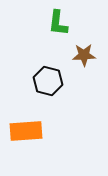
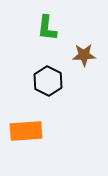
green L-shape: moved 11 px left, 5 px down
black hexagon: rotated 12 degrees clockwise
